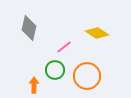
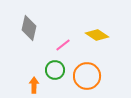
yellow diamond: moved 2 px down
pink line: moved 1 px left, 2 px up
